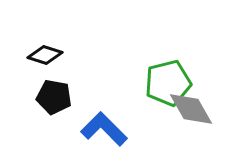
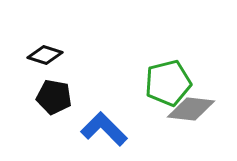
gray diamond: rotated 54 degrees counterclockwise
